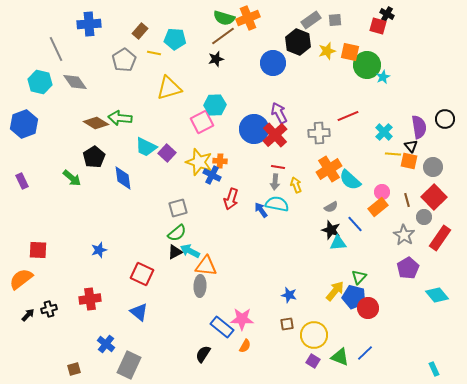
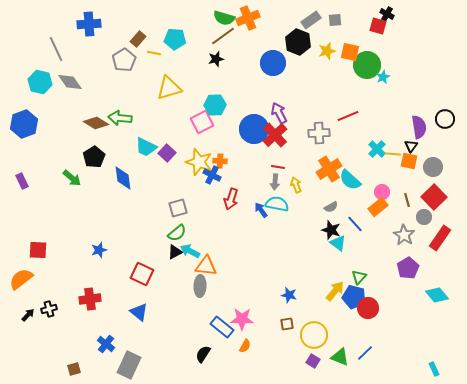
brown rectangle at (140, 31): moved 2 px left, 8 px down
gray diamond at (75, 82): moved 5 px left
cyan cross at (384, 132): moved 7 px left, 17 px down
black triangle at (411, 146): rotated 16 degrees clockwise
cyan triangle at (338, 243): rotated 42 degrees clockwise
